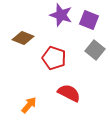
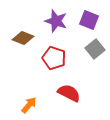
purple star: moved 5 px left, 6 px down
gray square: moved 1 px up; rotated 12 degrees clockwise
